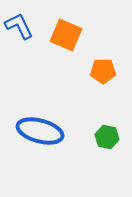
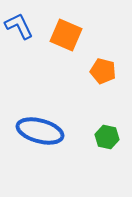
orange pentagon: rotated 15 degrees clockwise
